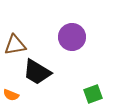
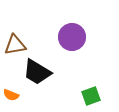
green square: moved 2 px left, 2 px down
